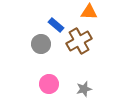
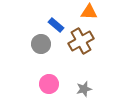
brown cross: moved 2 px right
